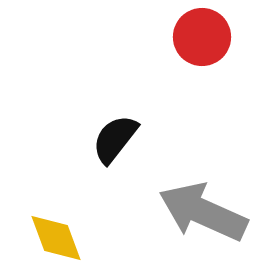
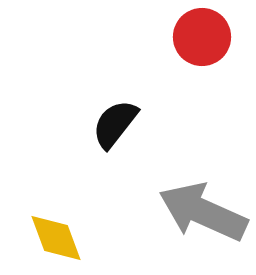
black semicircle: moved 15 px up
